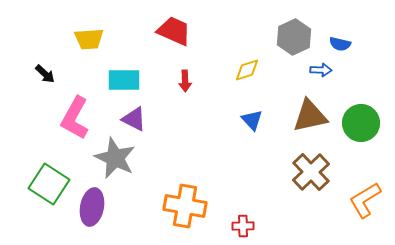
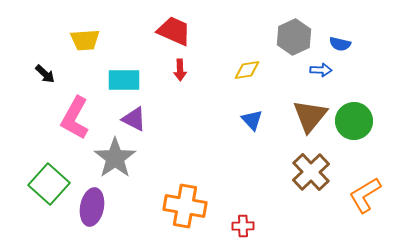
yellow trapezoid: moved 4 px left, 1 px down
yellow diamond: rotated 8 degrees clockwise
red arrow: moved 5 px left, 11 px up
brown triangle: rotated 39 degrees counterclockwise
green circle: moved 7 px left, 2 px up
gray star: rotated 12 degrees clockwise
green square: rotated 9 degrees clockwise
orange L-shape: moved 5 px up
